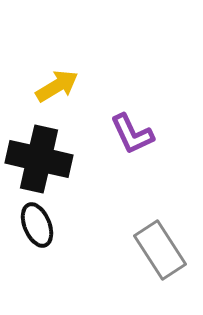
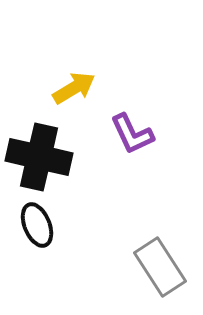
yellow arrow: moved 17 px right, 2 px down
black cross: moved 2 px up
gray rectangle: moved 17 px down
